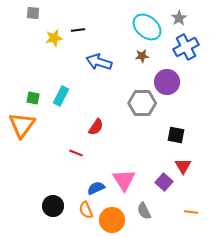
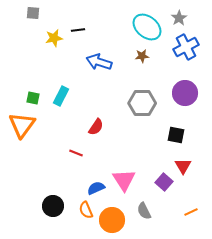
purple circle: moved 18 px right, 11 px down
orange line: rotated 32 degrees counterclockwise
